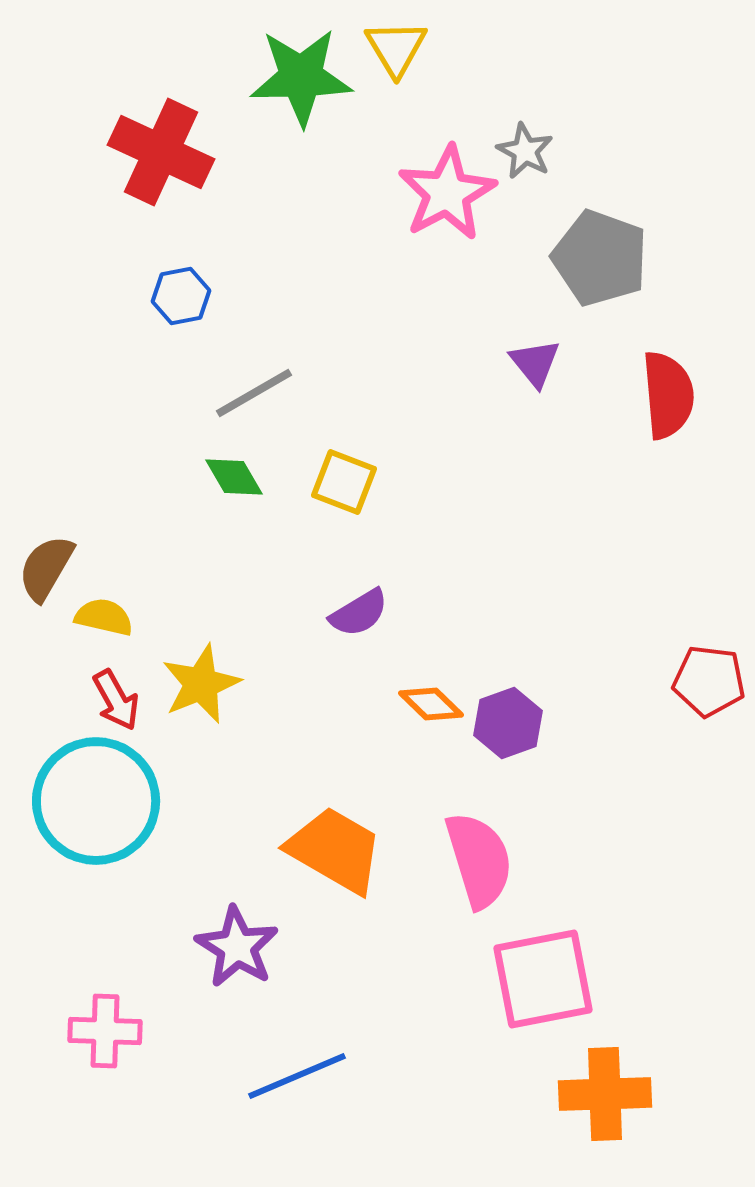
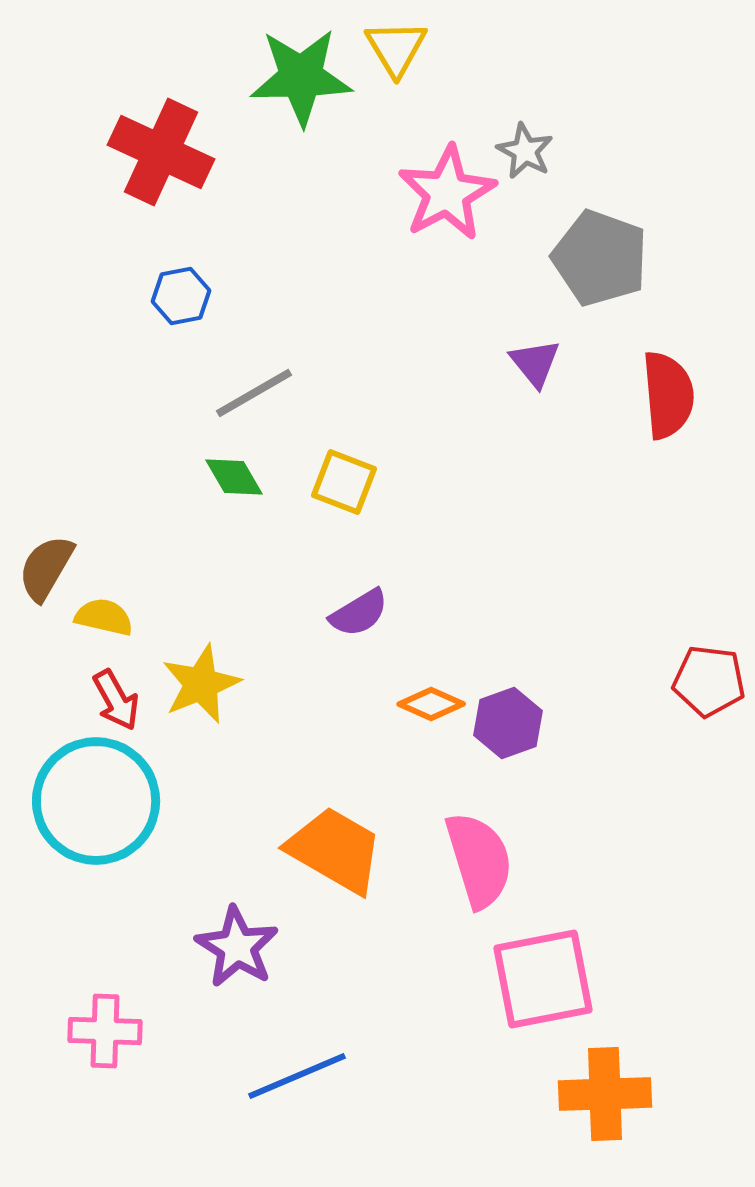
orange diamond: rotated 20 degrees counterclockwise
